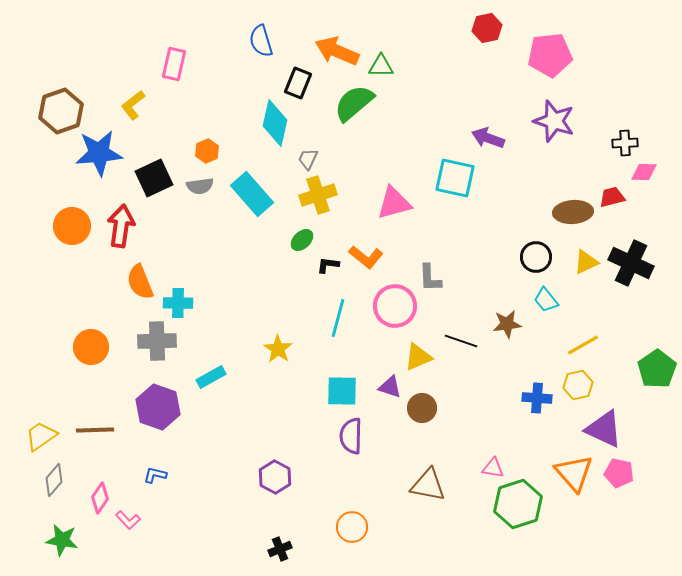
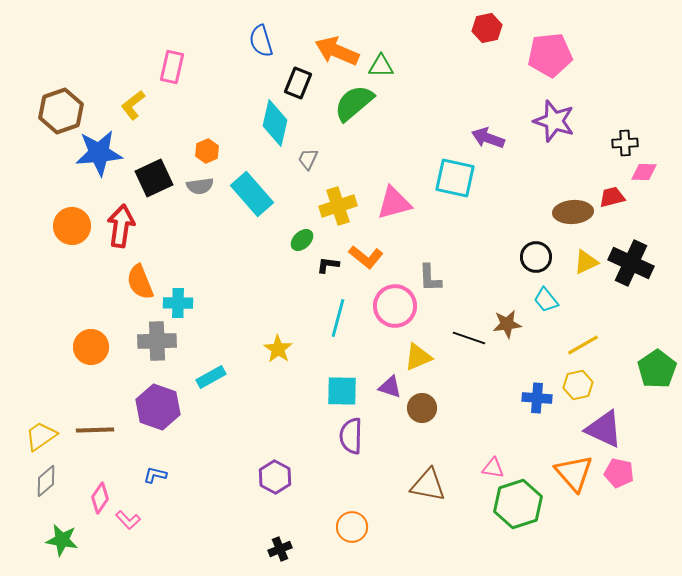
pink rectangle at (174, 64): moved 2 px left, 3 px down
yellow cross at (318, 195): moved 20 px right, 11 px down
black line at (461, 341): moved 8 px right, 3 px up
gray diamond at (54, 480): moved 8 px left, 1 px down; rotated 8 degrees clockwise
